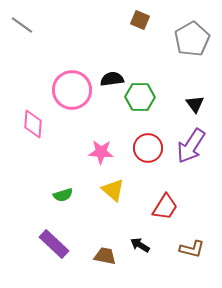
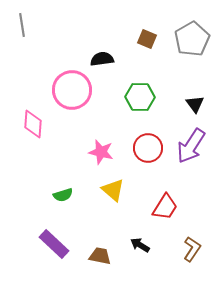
brown square: moved 7 px right, 19 px down
gray line: rotated 45 degrees clockwise
black semicircle: moved 10 px left, 20 px up
pink star: rotated 10 degrees clockwise
brown L-shape: rotated 70 degrees counterclockwise
brown trapezoid: moved 5 px left
